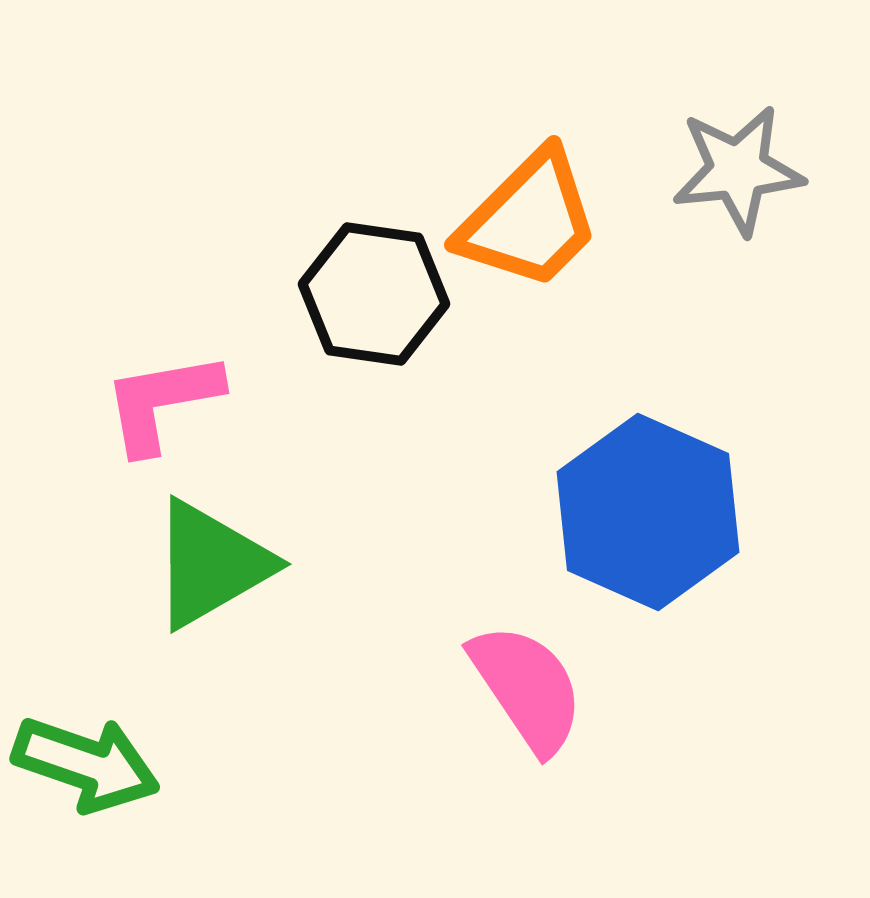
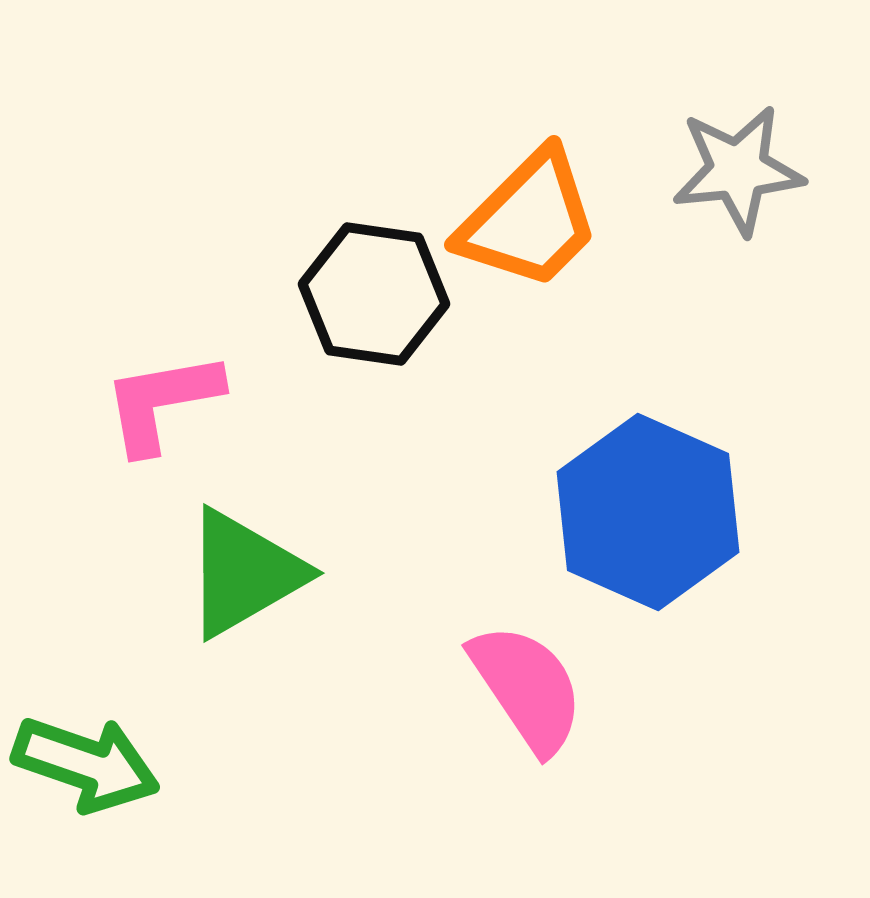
green triangle: moved 33 px right, 9 px down
